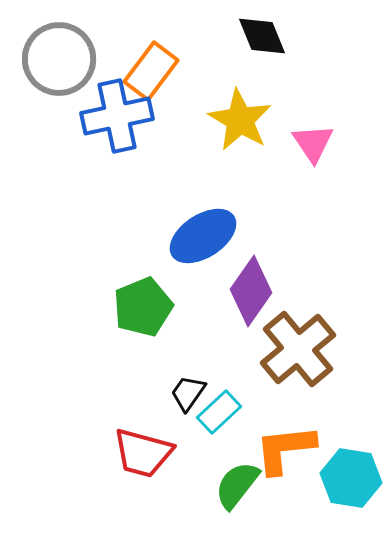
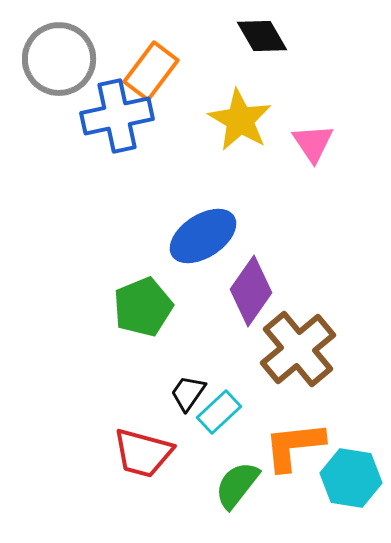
black diamond: rotated 8 degrees counterclockwise
orange L-shape: moved 9 px right, 3 px up
